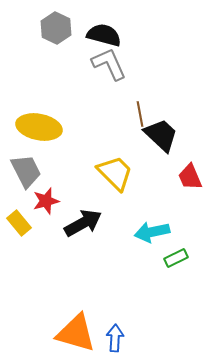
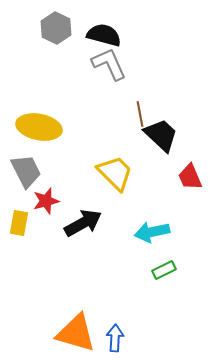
yellow rectangle: rotated 50 degrees clockwise
green rectangle: moved 12 px left, 12 px down
